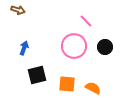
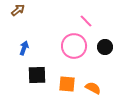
brown arrow: rotated 56 degrees counterclockwise
black square: rotated 12 degrees clockwise
